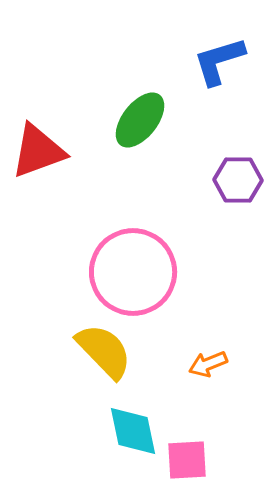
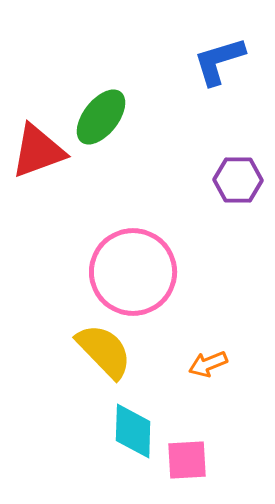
green ellipse: moved 39 px left, 3 px up
cyan diamond: rotated 14 degrees clockwise
